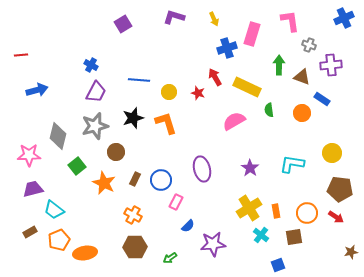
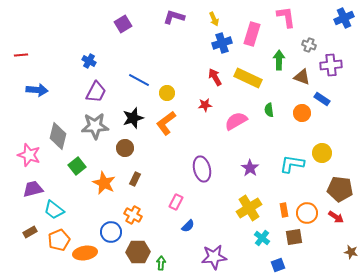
pink L-shape at (290, 21): moved 4 px left, 4 px up
blue cross at (227, 48): moved 5 px left, 5 px up
blue cross at (91, 65): moved 2 px left, 4 px up
green arrow at (279, 65): moved 5 px up
blue line at (139, 80): rotated 25 degrees clockwise
yellow rectangle at (247, 87): moved 1 px right, 9 px up
blue arrow at (37, 90): rotated 20 degrees clockwise
yellow circle at (169, 92): moved 2 px left, 1 px down
red star at (198, 93): moved 7 px right, 12 px down; rotated 24 degrees counterclockwise
pink semicircle at (234, 121): moved 2 px right
orange L-shape at (166, 123): rotated 110 degrees counterclockwise
gray star at (95, 126): rotated 12 degrees clockwise
brown circle at (116, 152): moved 9 px right, 4 px up
yellow circle at (332, 153): moved 10 px left
pink star at (29, 155): rotated 20 degrees clockwise
blue circle at (161, 180): moved 50 px left, 52 px down
orange rectangle at (276, 211): moved 8 px right, 1 px up
cyan cross at (261, 235): moved 1 px right, 3 px down
purple star at (213, 244): moved 1 px right, 13 px down
brown hexagon at (135, 247): moved 3 px right, 5 px down
brown star at (351, 252): rotated 24 degrees clockwise
green arrow at (170, 258): moved 9 px left, 5 px down; rotated 128 degrees clockwise
